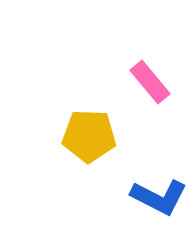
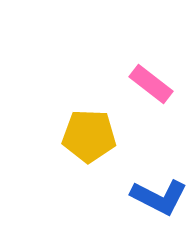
pink rectangle: moved 1 px right, 2 px down; rotated 12 degrees counterclockwise
